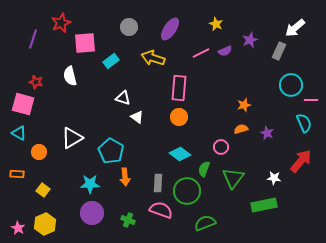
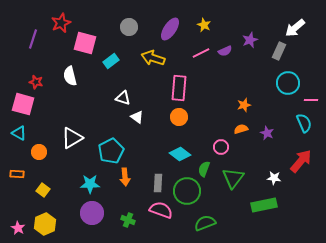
yellow star at (216, 24): moved 12 px left, 1 px down
pink square at (85, 43): rotated 20 degrees clockwise
cyan circle at (291, 85): moved 3 px left, 2 px up
cyan pentagon at (111, 151): rotated 15 degrees clockwise
